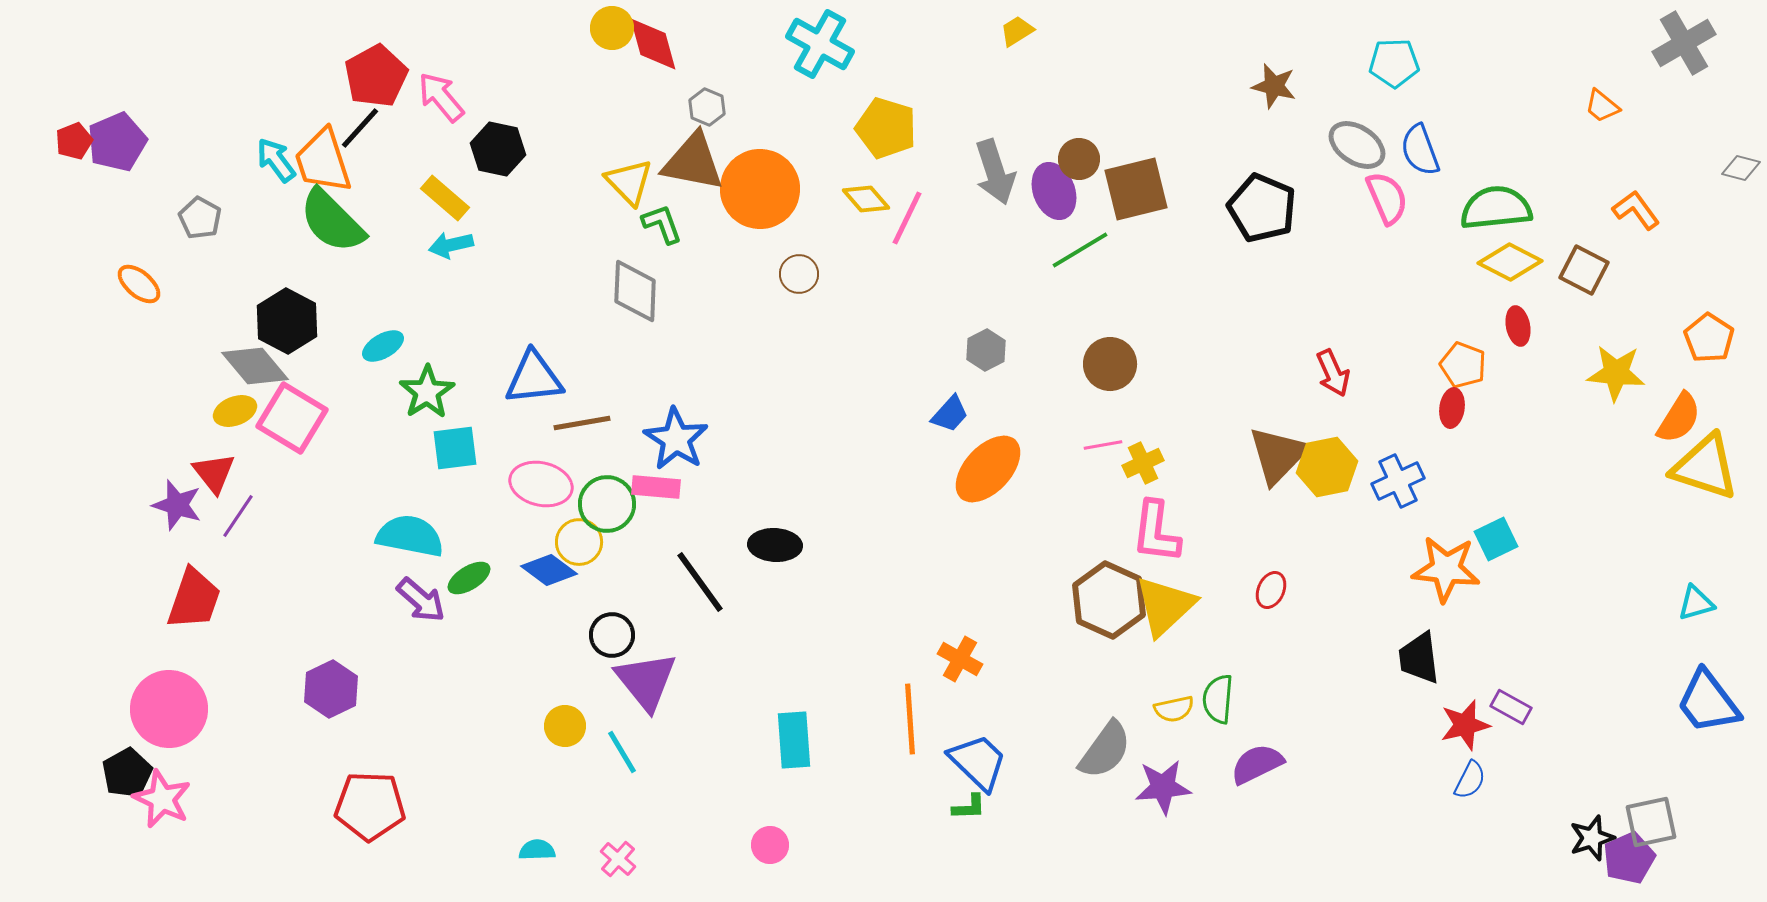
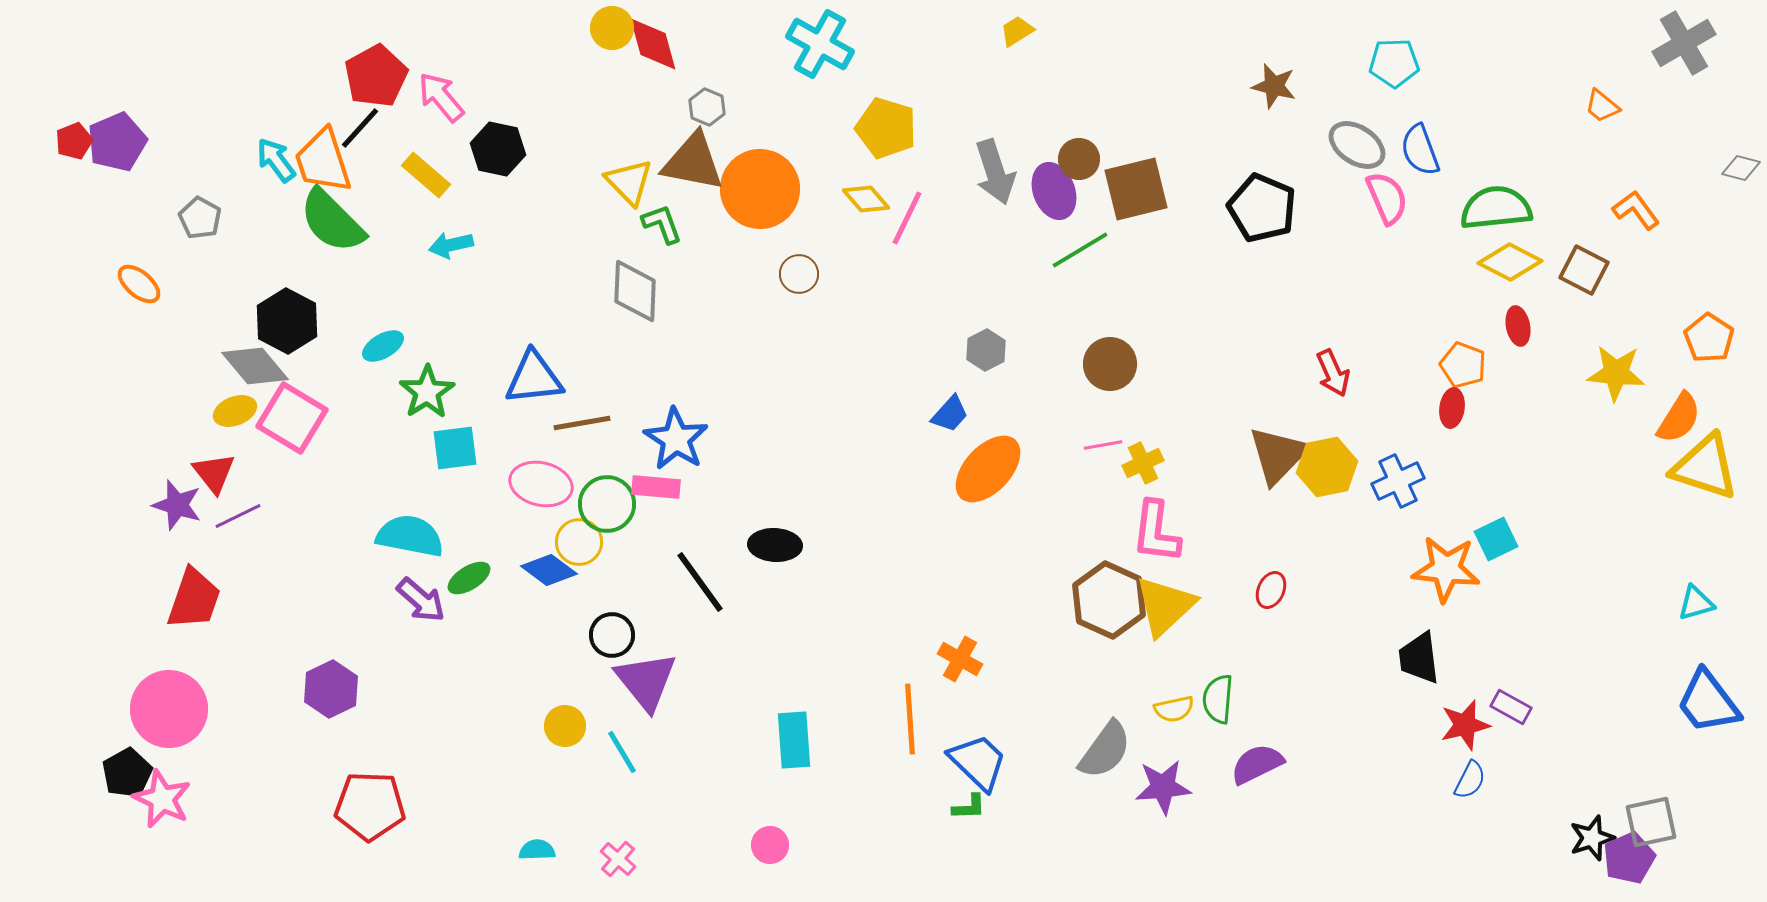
yellow rectangle at (445, 198): moved 19 px left, 23 px up
purple line at (238, 516): rotated 30 degrees clockwise
